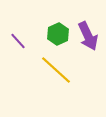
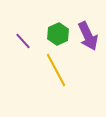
purple line: moved 5 px right
yellow line: rotated 20 degrees clockwise
